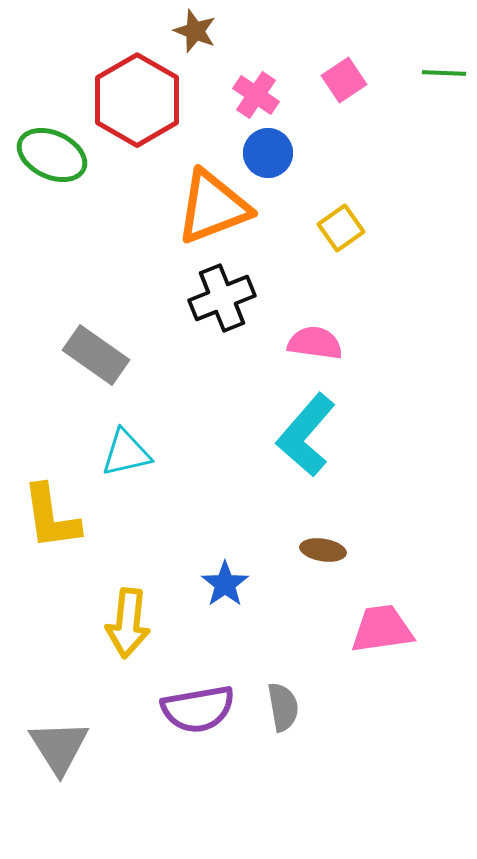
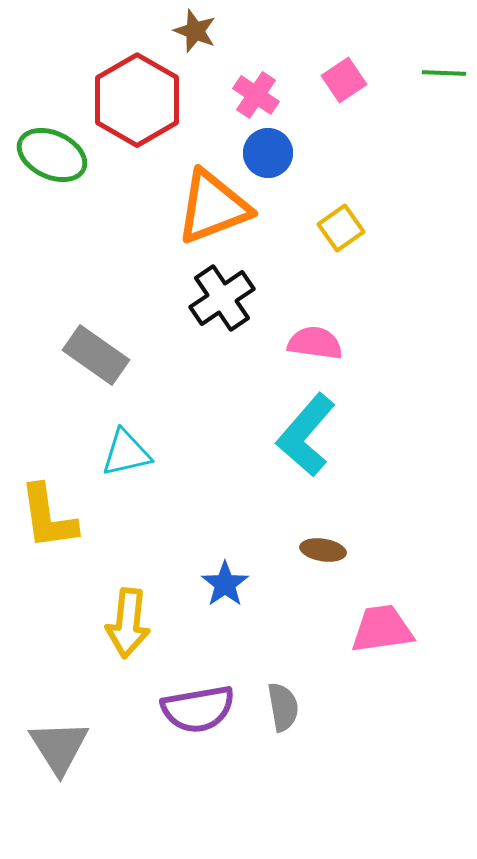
black cross: rotated 12 degrees counterclockwise
yellow L-shape: moved 3 px left
